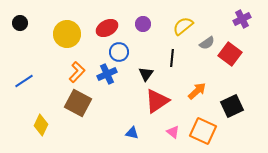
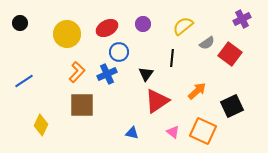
brown square: moved 4 px right, 2 px down; rotated 28 degrees counterclockwise
